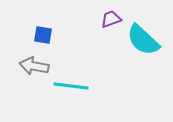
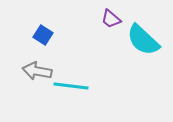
purple trapezoid: rotated 120 degrees counterclockwise
blue square: rotated 24 degrees clockwise
gray arrow: moved 3 px right, 5 px down
